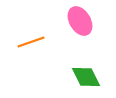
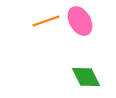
orange line: moved 15 px right, 21 px up
